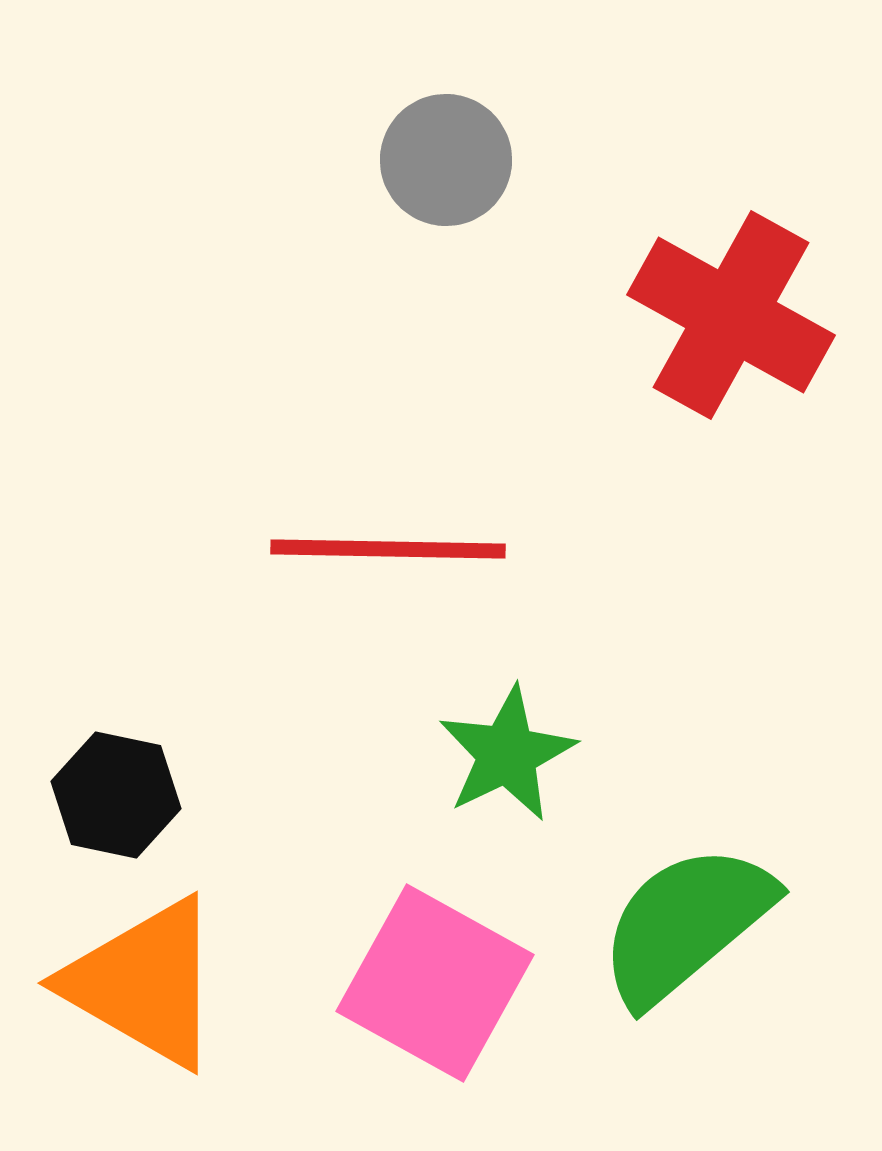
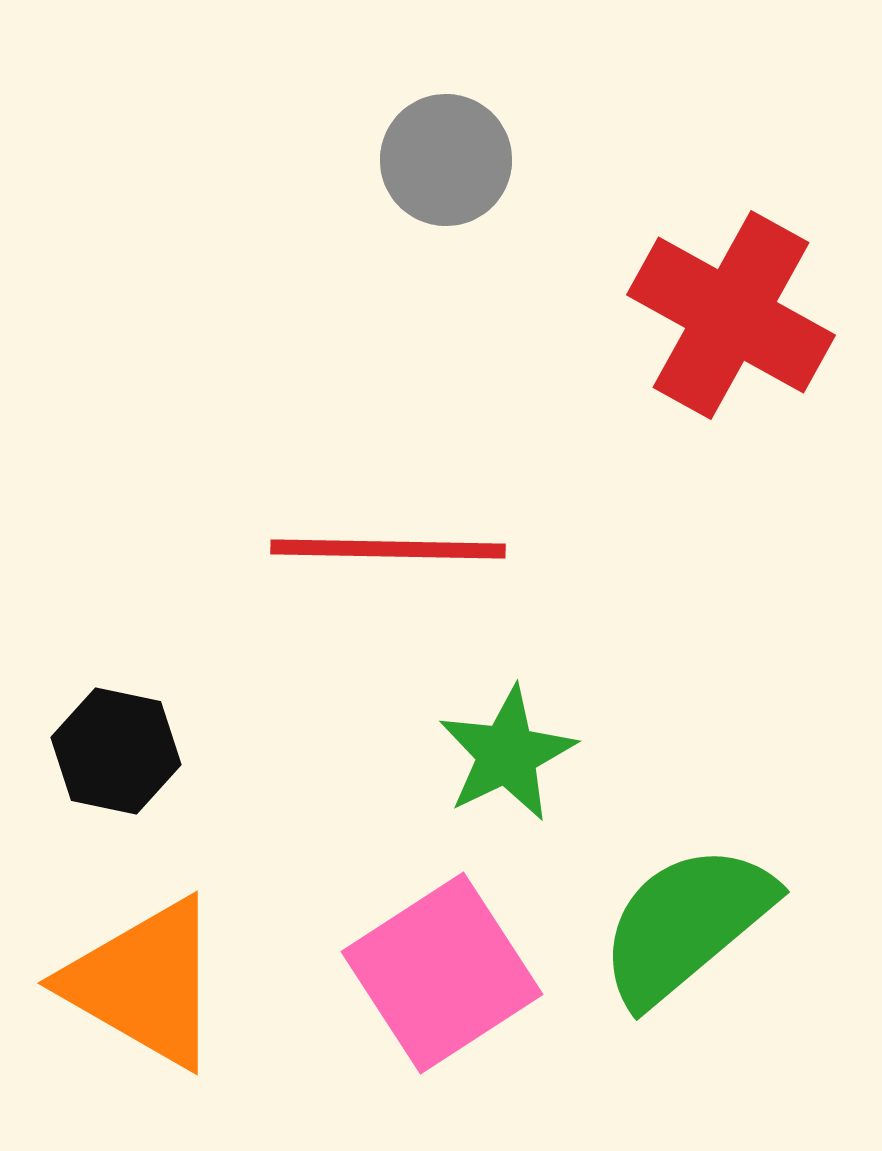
black hexagon: moved 44 px up
pink square: moved 7 px right, 10 px up; rotated 28 degrees clockwise
